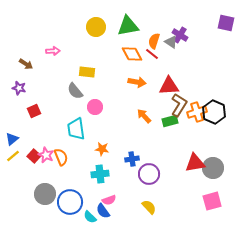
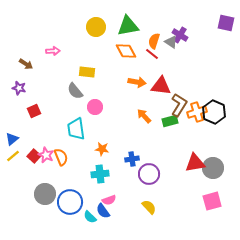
orange diamond at (132, 54): moved 6 px left, 3 px up
red triangle at (169, 86): moved 8 px left; rotated 10 degrees clockwise
